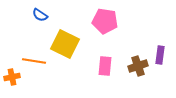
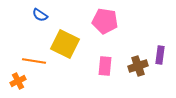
orange cross: moved 6 px right, 4 px down; rotated 14 degrees counterclockwise
